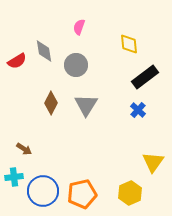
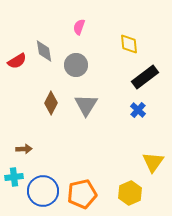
brown arrow: rotated 35 degrees counterclockwise
